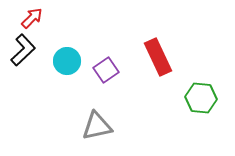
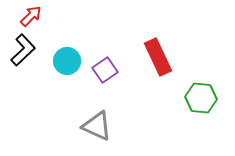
red arrow: moved 1 px left, 2 px up
purple square: moved 1 px left
gray triangle: rotated 36 degrees clockwise
